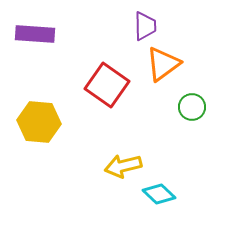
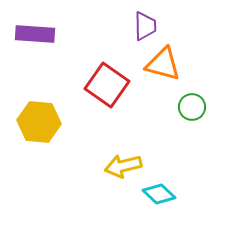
orange triangle: rotated 51 degrees clockwise
